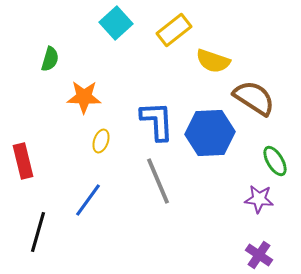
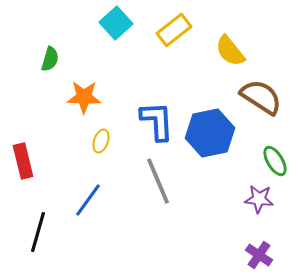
yellow semicircle: moved 17 px right, 10 px up; rotated 32 degrees clockwise
brown semicircle: moved 7 px right, 1 px up
blue hexagon: rotated 9 degrees counterclockwise
